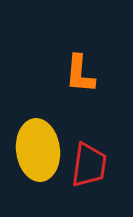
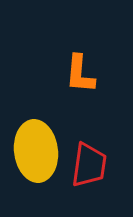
yellow ellipse: moved 2 px left, 1 px down
